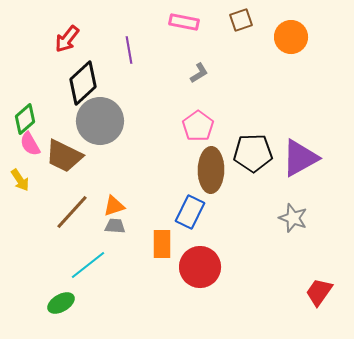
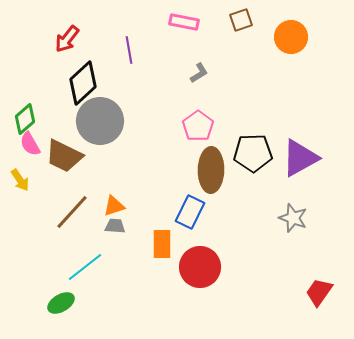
cyan line: moved 3 px left, 2 px down
